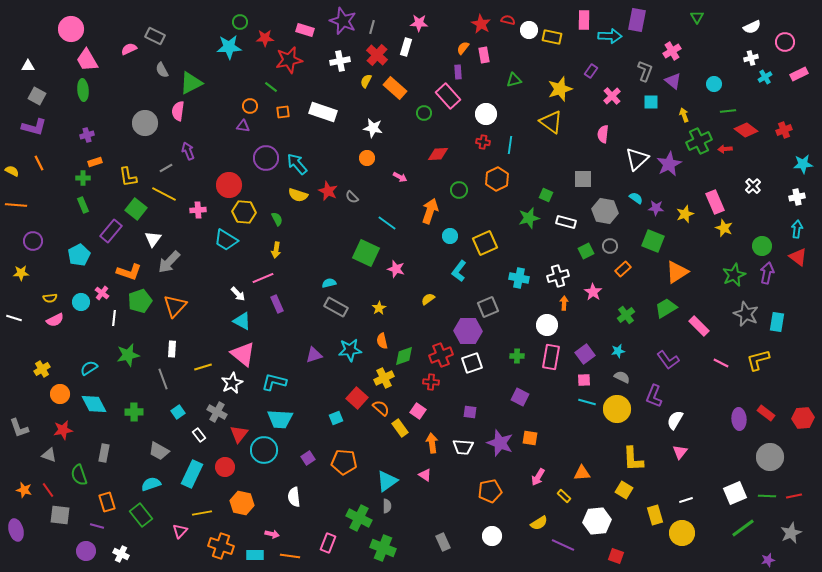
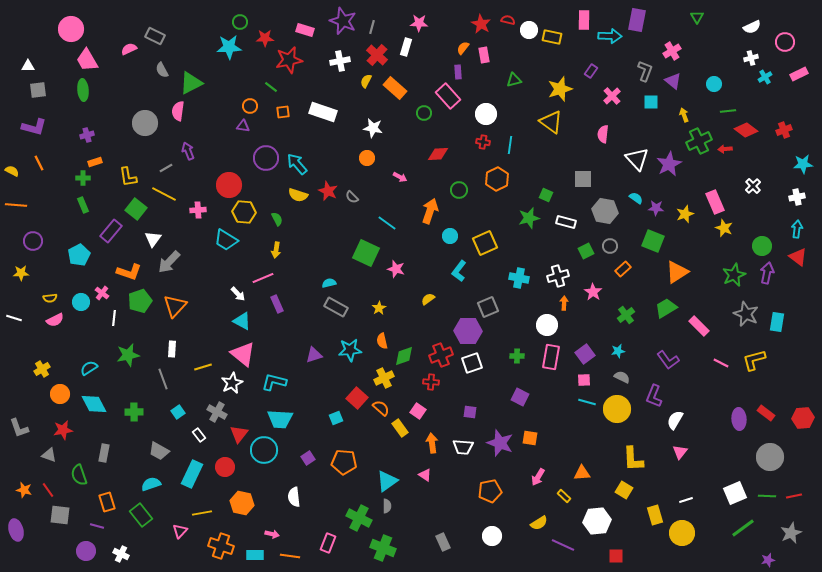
gray square at (37, 96): moved 1 px right, 6 px up; rotated 36 degrees counterclockwise
white triangle at (637, 159): rotated 30 degrees counterclockwise
yellow L-shape at (758, 360): moved 4 px left
red square at (616, 556): rotated 21 degrees counterclockwise
